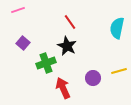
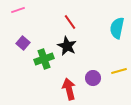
green cross: moved 2 px left, 4 px up
red arrow: moved 6 px right, 1 px down; rotated 10 degrees clockwise
